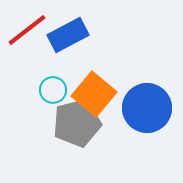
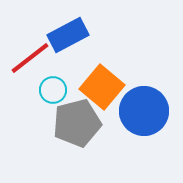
red line: moved 3 px right, 28 px down
orange square: moved 8 px right, 7 px up
blue circle: moved 3 px left, 3 px down
